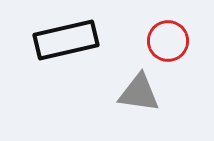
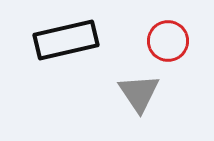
gray triangle: rotated 48 degrees clockwise
